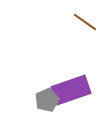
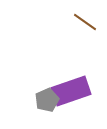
purple rectangle: moved 1 px down
